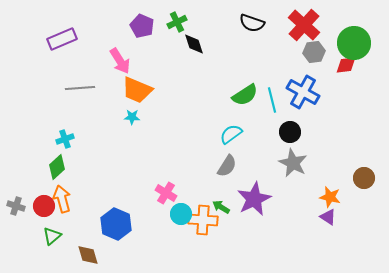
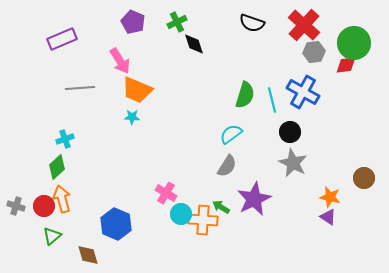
purple pentagon: moved 9 px left, 4 px up
green semicircle: rotated 40 degrees counterclockwise
